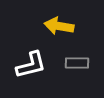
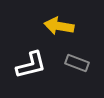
gray rectangle: rotated 20 degrees clockwise
